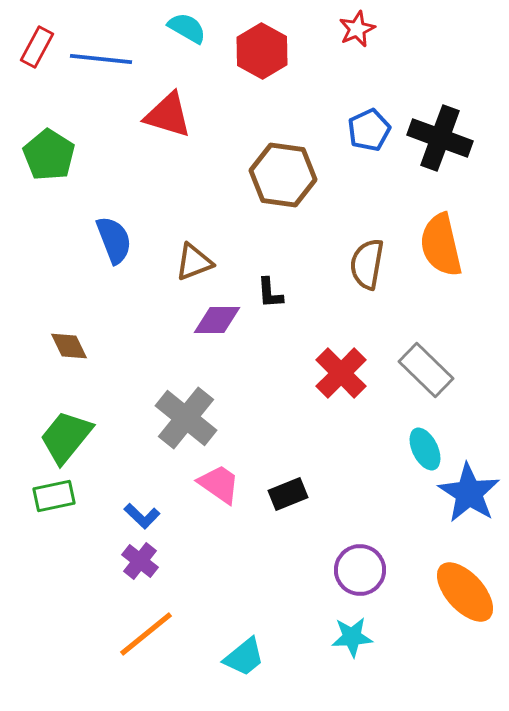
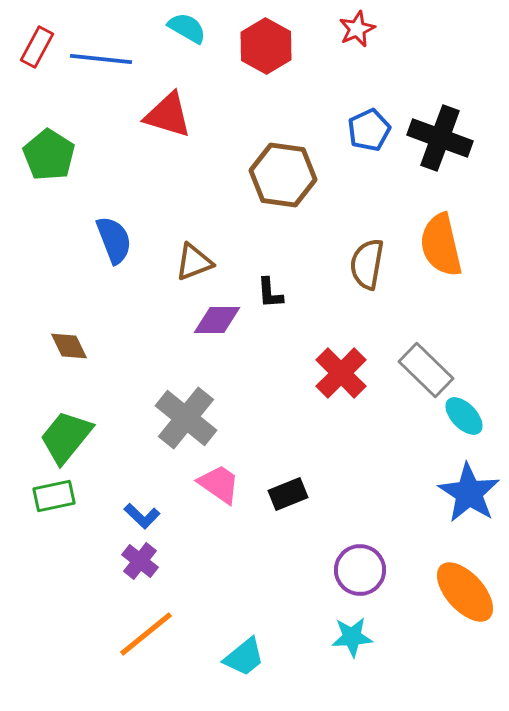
red hexagon: moved 4 px right, 5 px up
cyan ellipse: moved 39 px right, 33 px up; rotated 18 degrees counterclockwise
